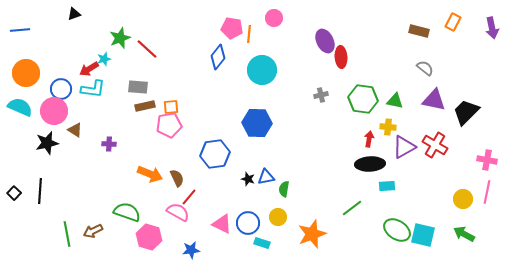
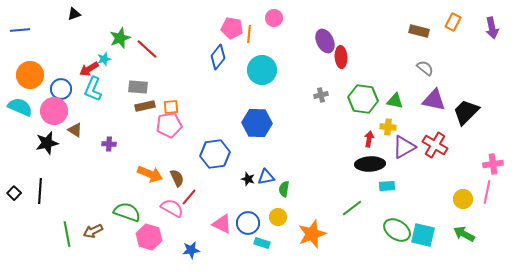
orange circle at (26, 73): moved 4 px right, 2 px down
cyan L-shape at (93, 89): rotated 105 degrees clockwise
pink cross at (487, 160): moved 6 px right, 4 px down; rotated 18 degrees counterclockwise
pink semicircle at (178, 212): moved 6 px left, 4 px up
